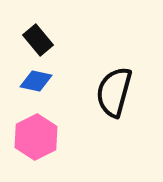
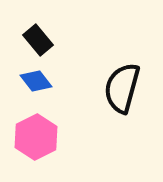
blue diamond: rotated 40 degrees clockwise
black semicircle: moved 8 px right, 4 px up
